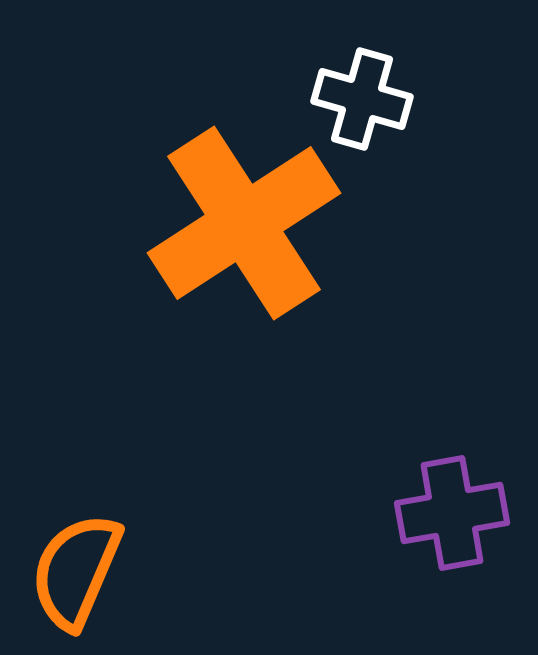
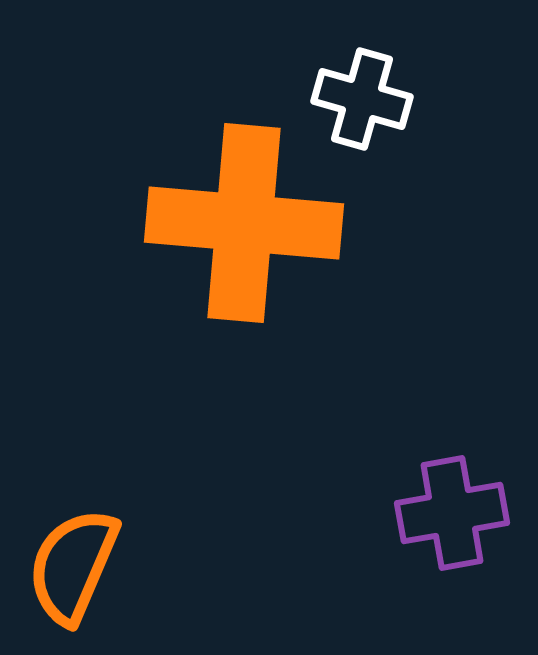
orange cross: rotated 38 degrees clockwise
orange semicircle: moved 3 px left, 5 px up
